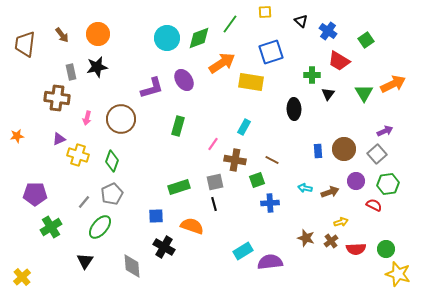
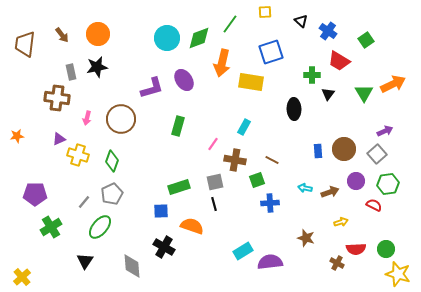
orange arrow at (222, 63): rotated 136 degrees clockwise
blue square at (156, 216): moved 5 px right, 5 px up
brown cross at (331, 241): moved 6 px right, 22 px down; rotated 24 degrees counterclockwise
